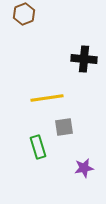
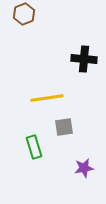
green rectangle: moved 4 px left
